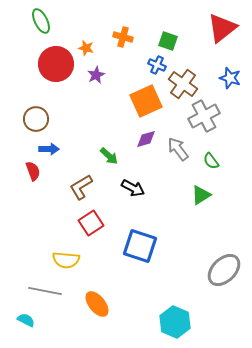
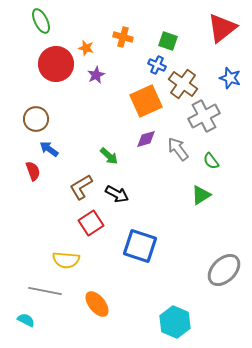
blue arrow: rotated 144 degrees counterclockwise
black arrow: moved 16 px left, 6 px down
